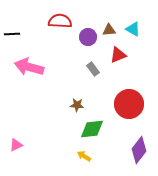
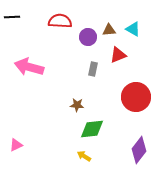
black line: moved 17 px up
gray rectangle: rotated 48 degrees clockwise
red circle: moved 7 px right, 7 px up
